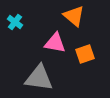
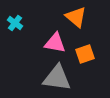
orange triangle: moved 2 px right, 1 px down
cyan cross: moved 1 px down
gray triangle: moved 18 px right
